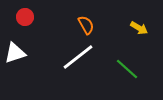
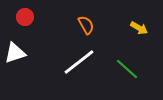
white line: moved 1 px right, 5 px down
